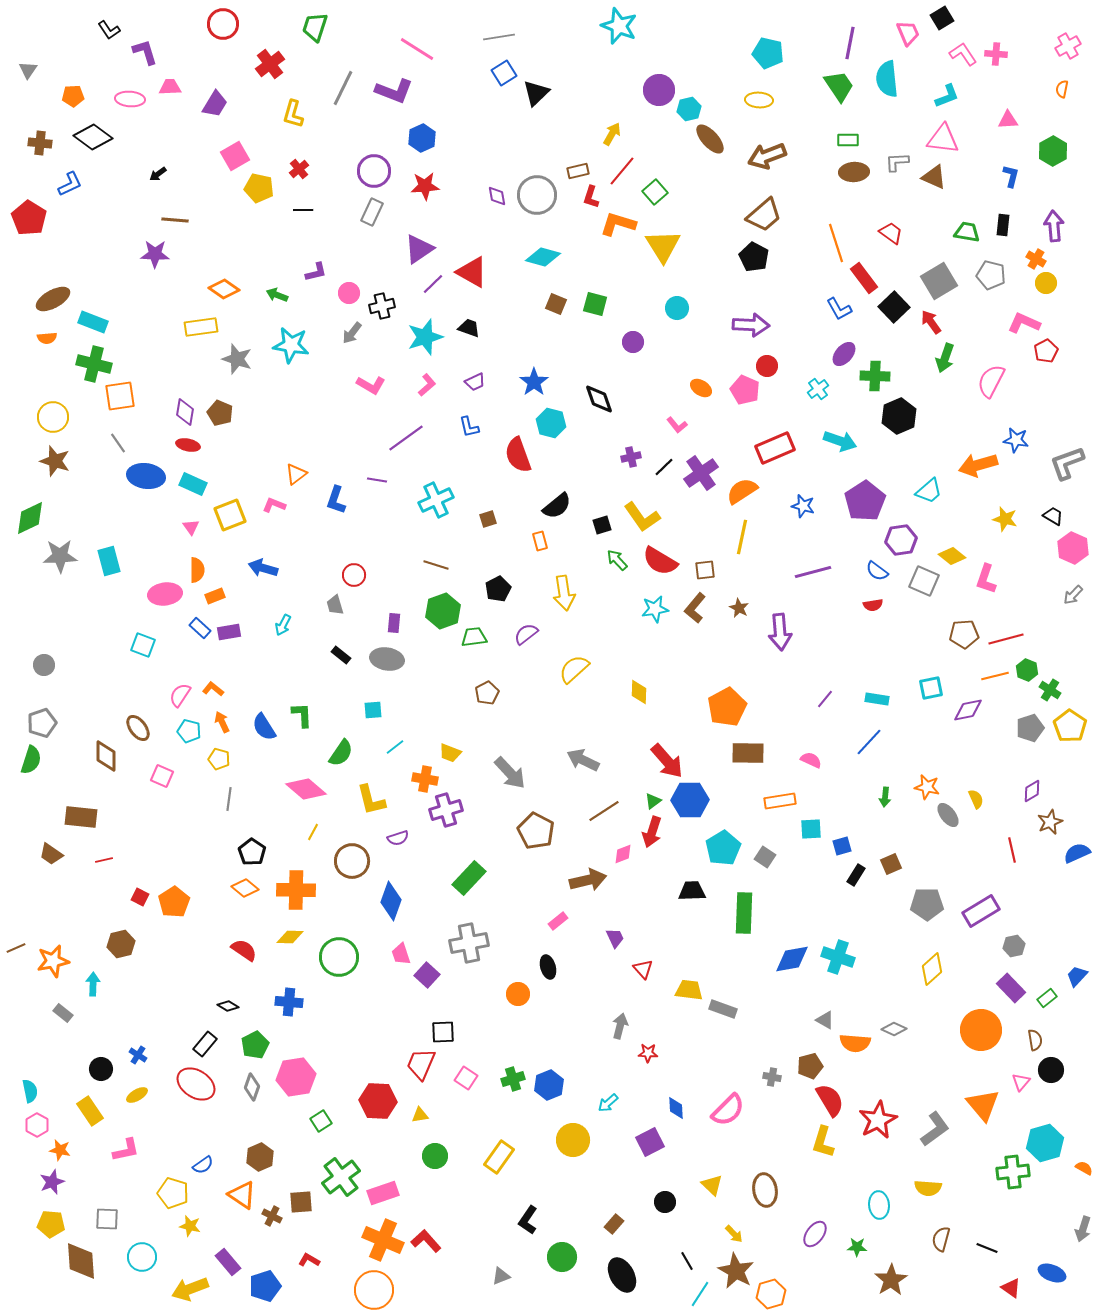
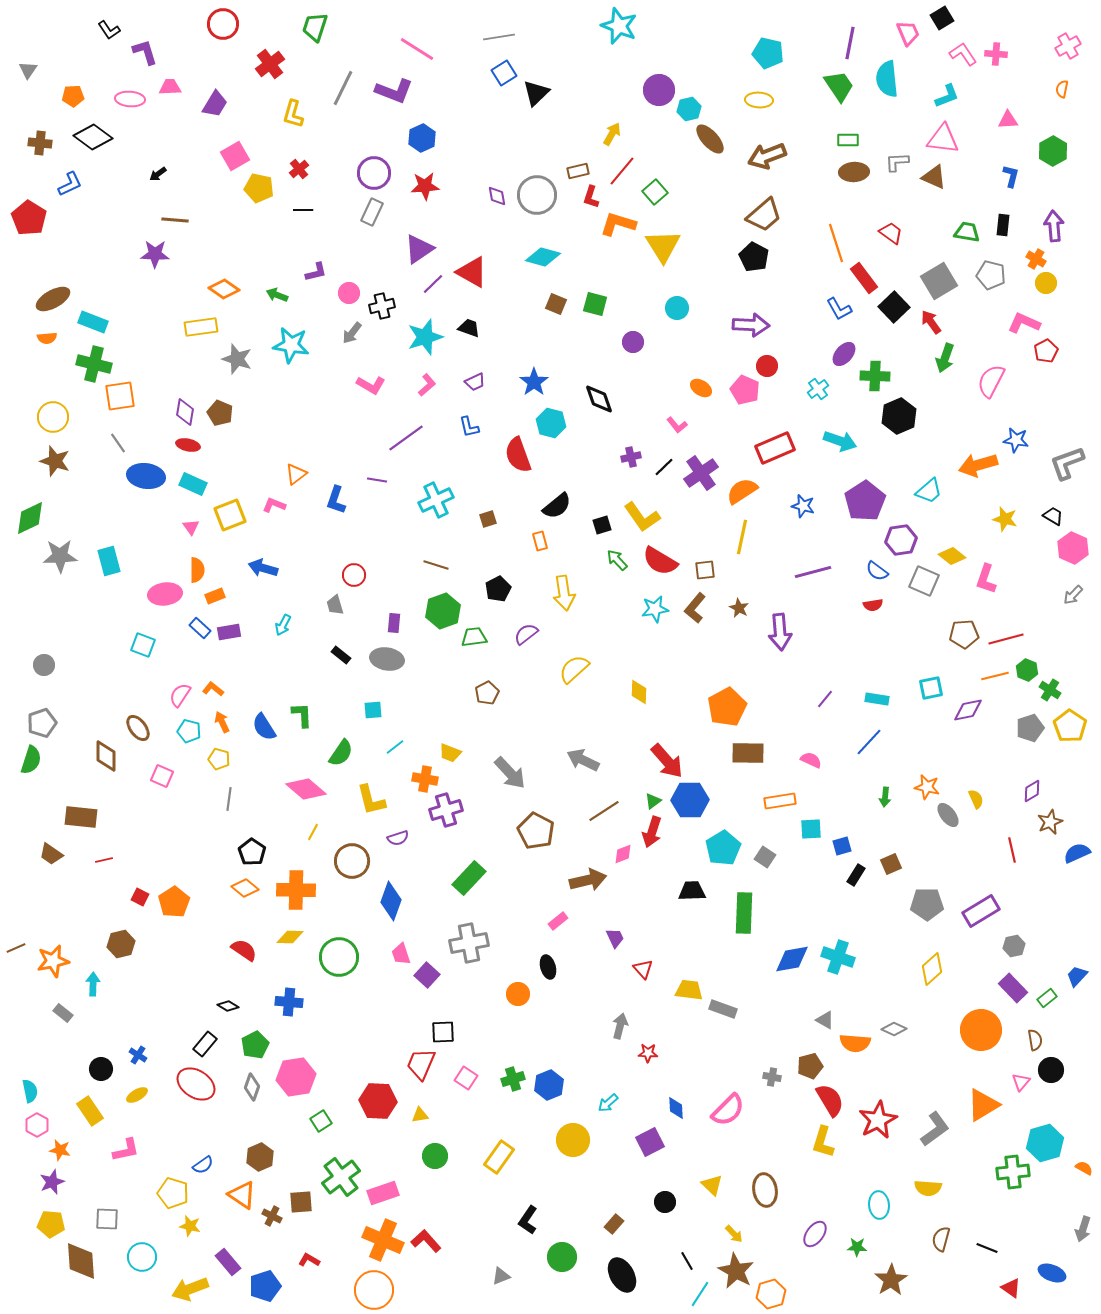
purple circle at (374, 171): moved 2 px down
purple rectangle at (1011, 988): moved 2 px right
orange triangle at (983, 1105): rotated 39 degrees clockwise
